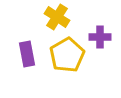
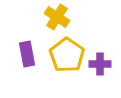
purple cross: moved 27 px down
yellow pentagon: rotated 8 degrees counterclockwise
